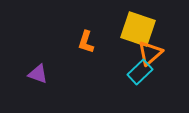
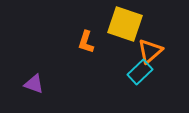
yellow square: moved 13 px left, 5 px up
orange triangle: moved 2 px up
purple triangle: moved 4 px left, 10 px down
